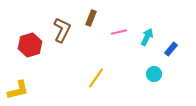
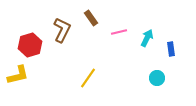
brown rectangle: rotated 56 degrees counterclockwise
cyan arrow: moved 1 px down
blue rectangle: rotated 48 degrees counterclockwise
cyan circle: moved 3 px right, 4 px down
yellow line: moved 8 px left
yellow L-shape: moved 15 px up
